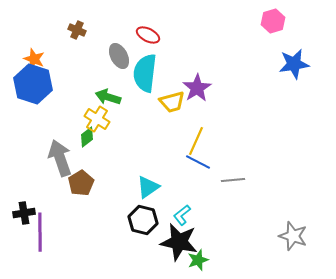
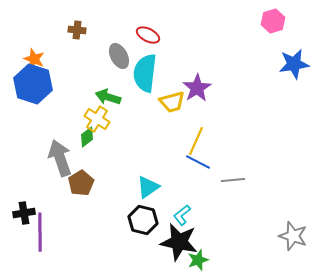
brown cross: rotated 18 degrees counterclockwise
